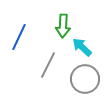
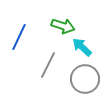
green arrow: rotated 75 degrees counterclockwise
